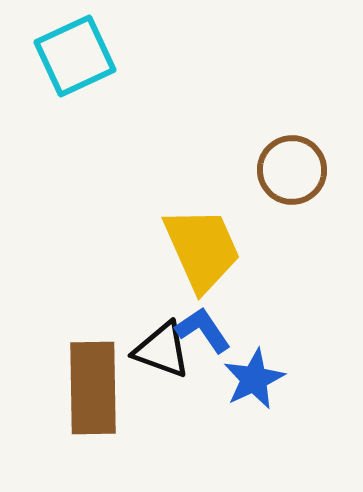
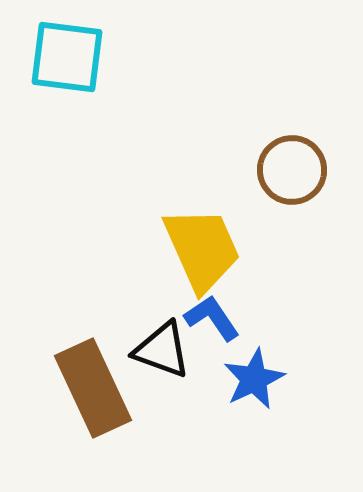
cyan square: moved 8 px left, 1 px down; rotated 32 degrees clockwise
blue L-shape: moved 9 px right, 12 px up
brown rectangle: rotated 24 degrees counterclockwise
